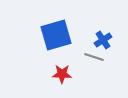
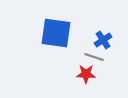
blue square: moved 2 px up; rotated 24 degrees clockwise
red star: moved 24 px right
